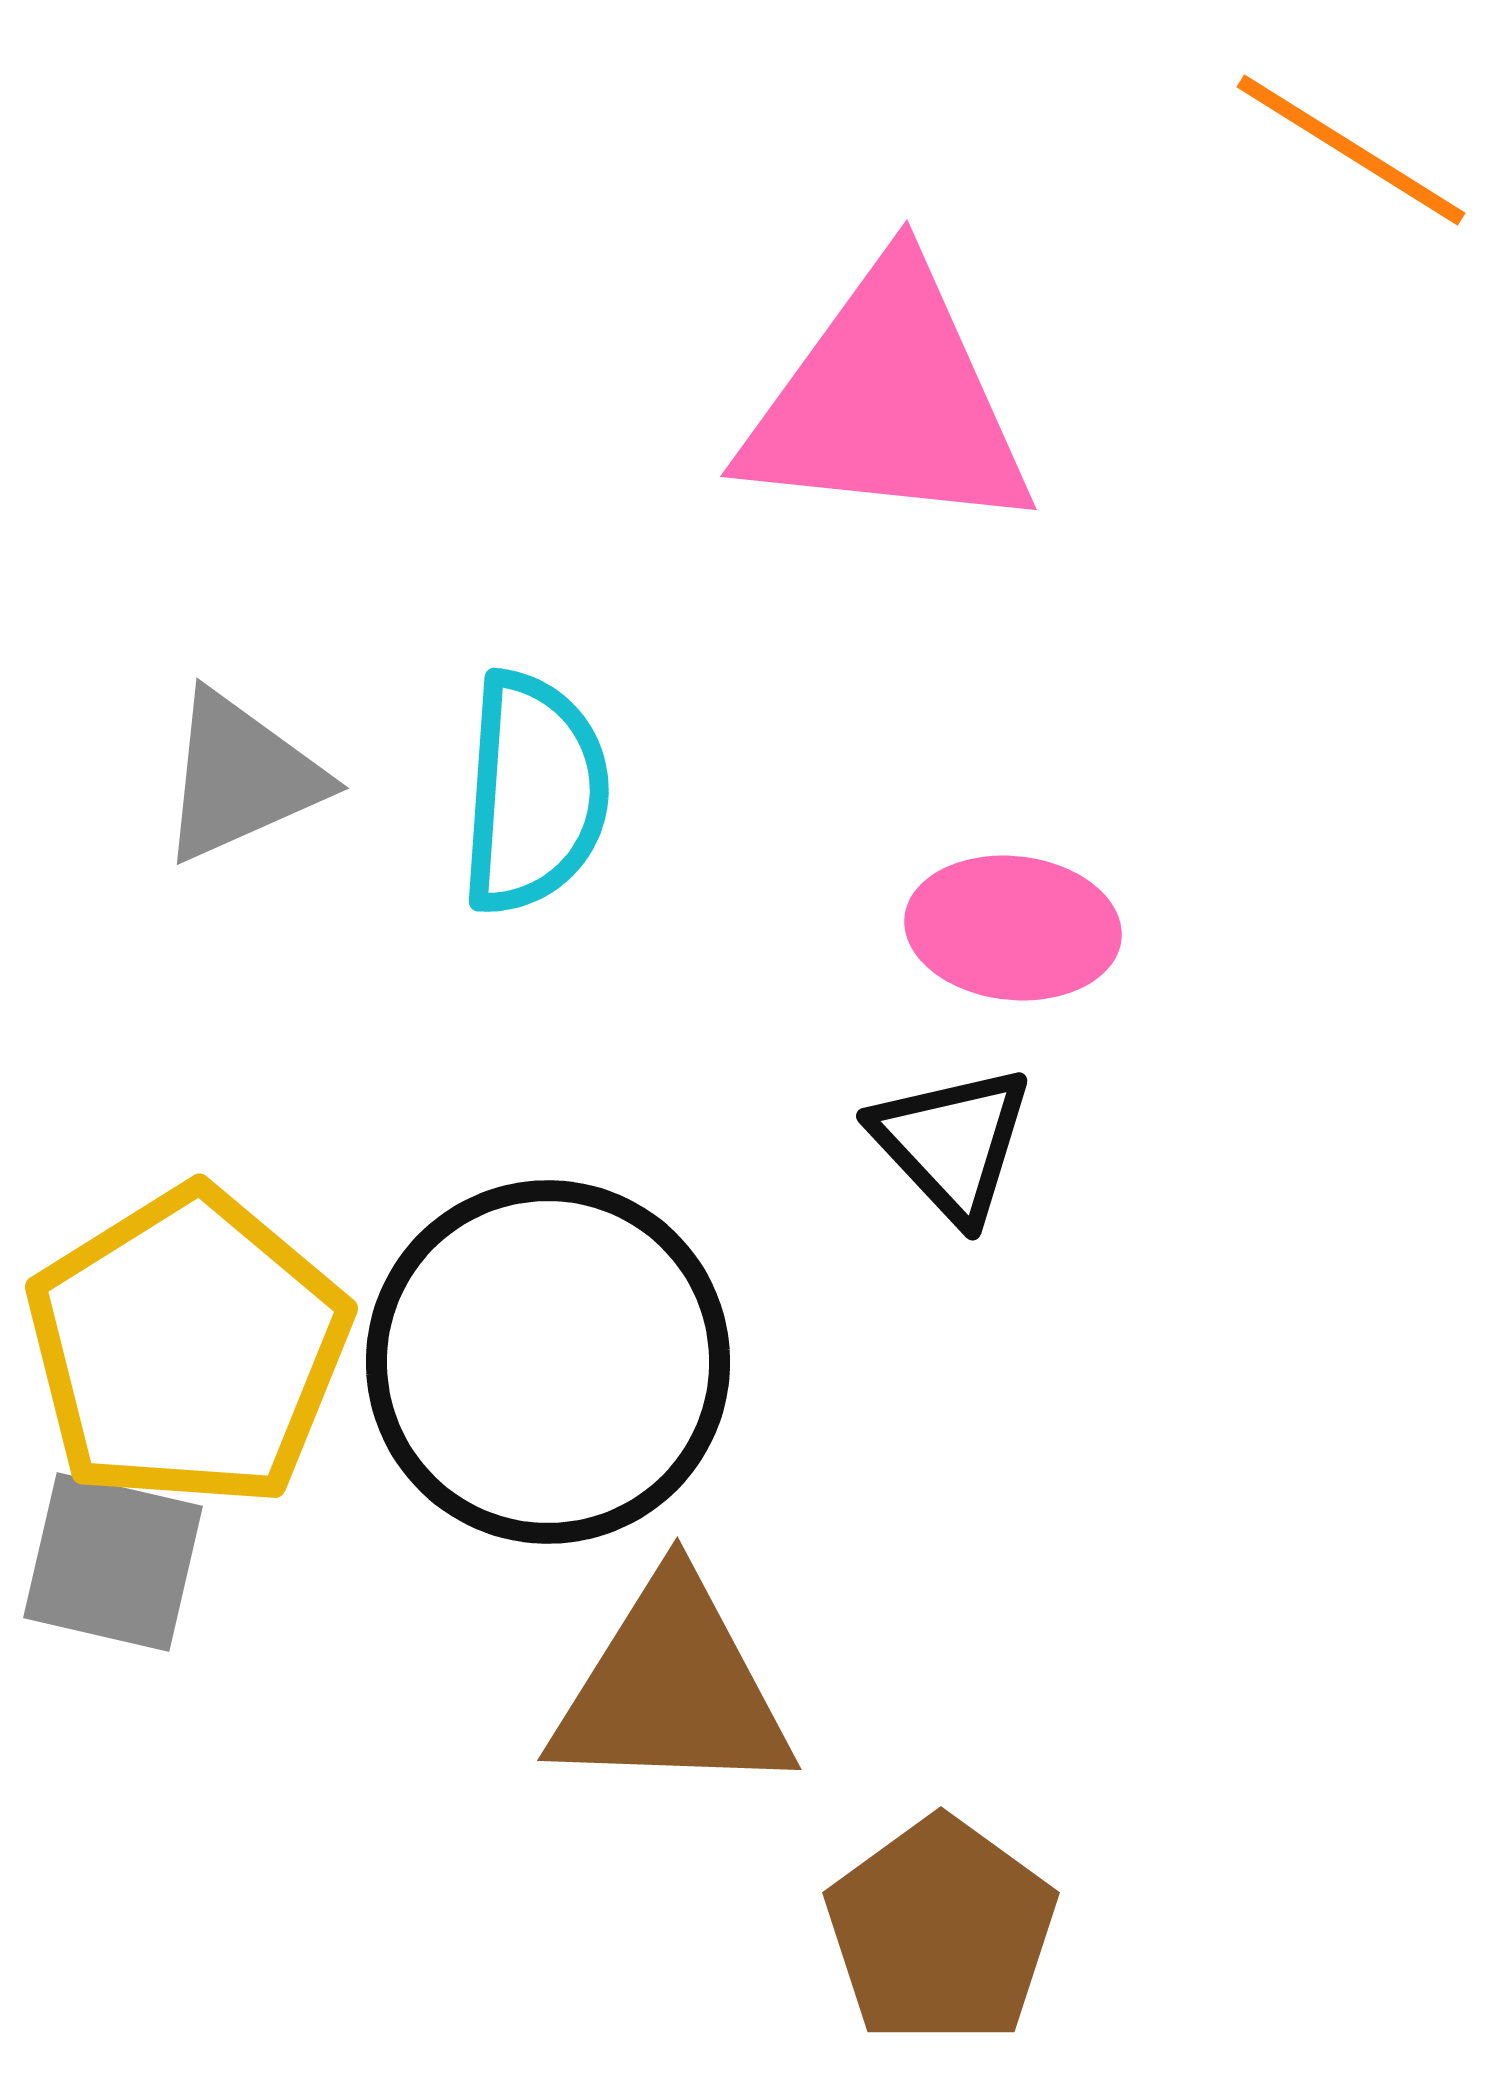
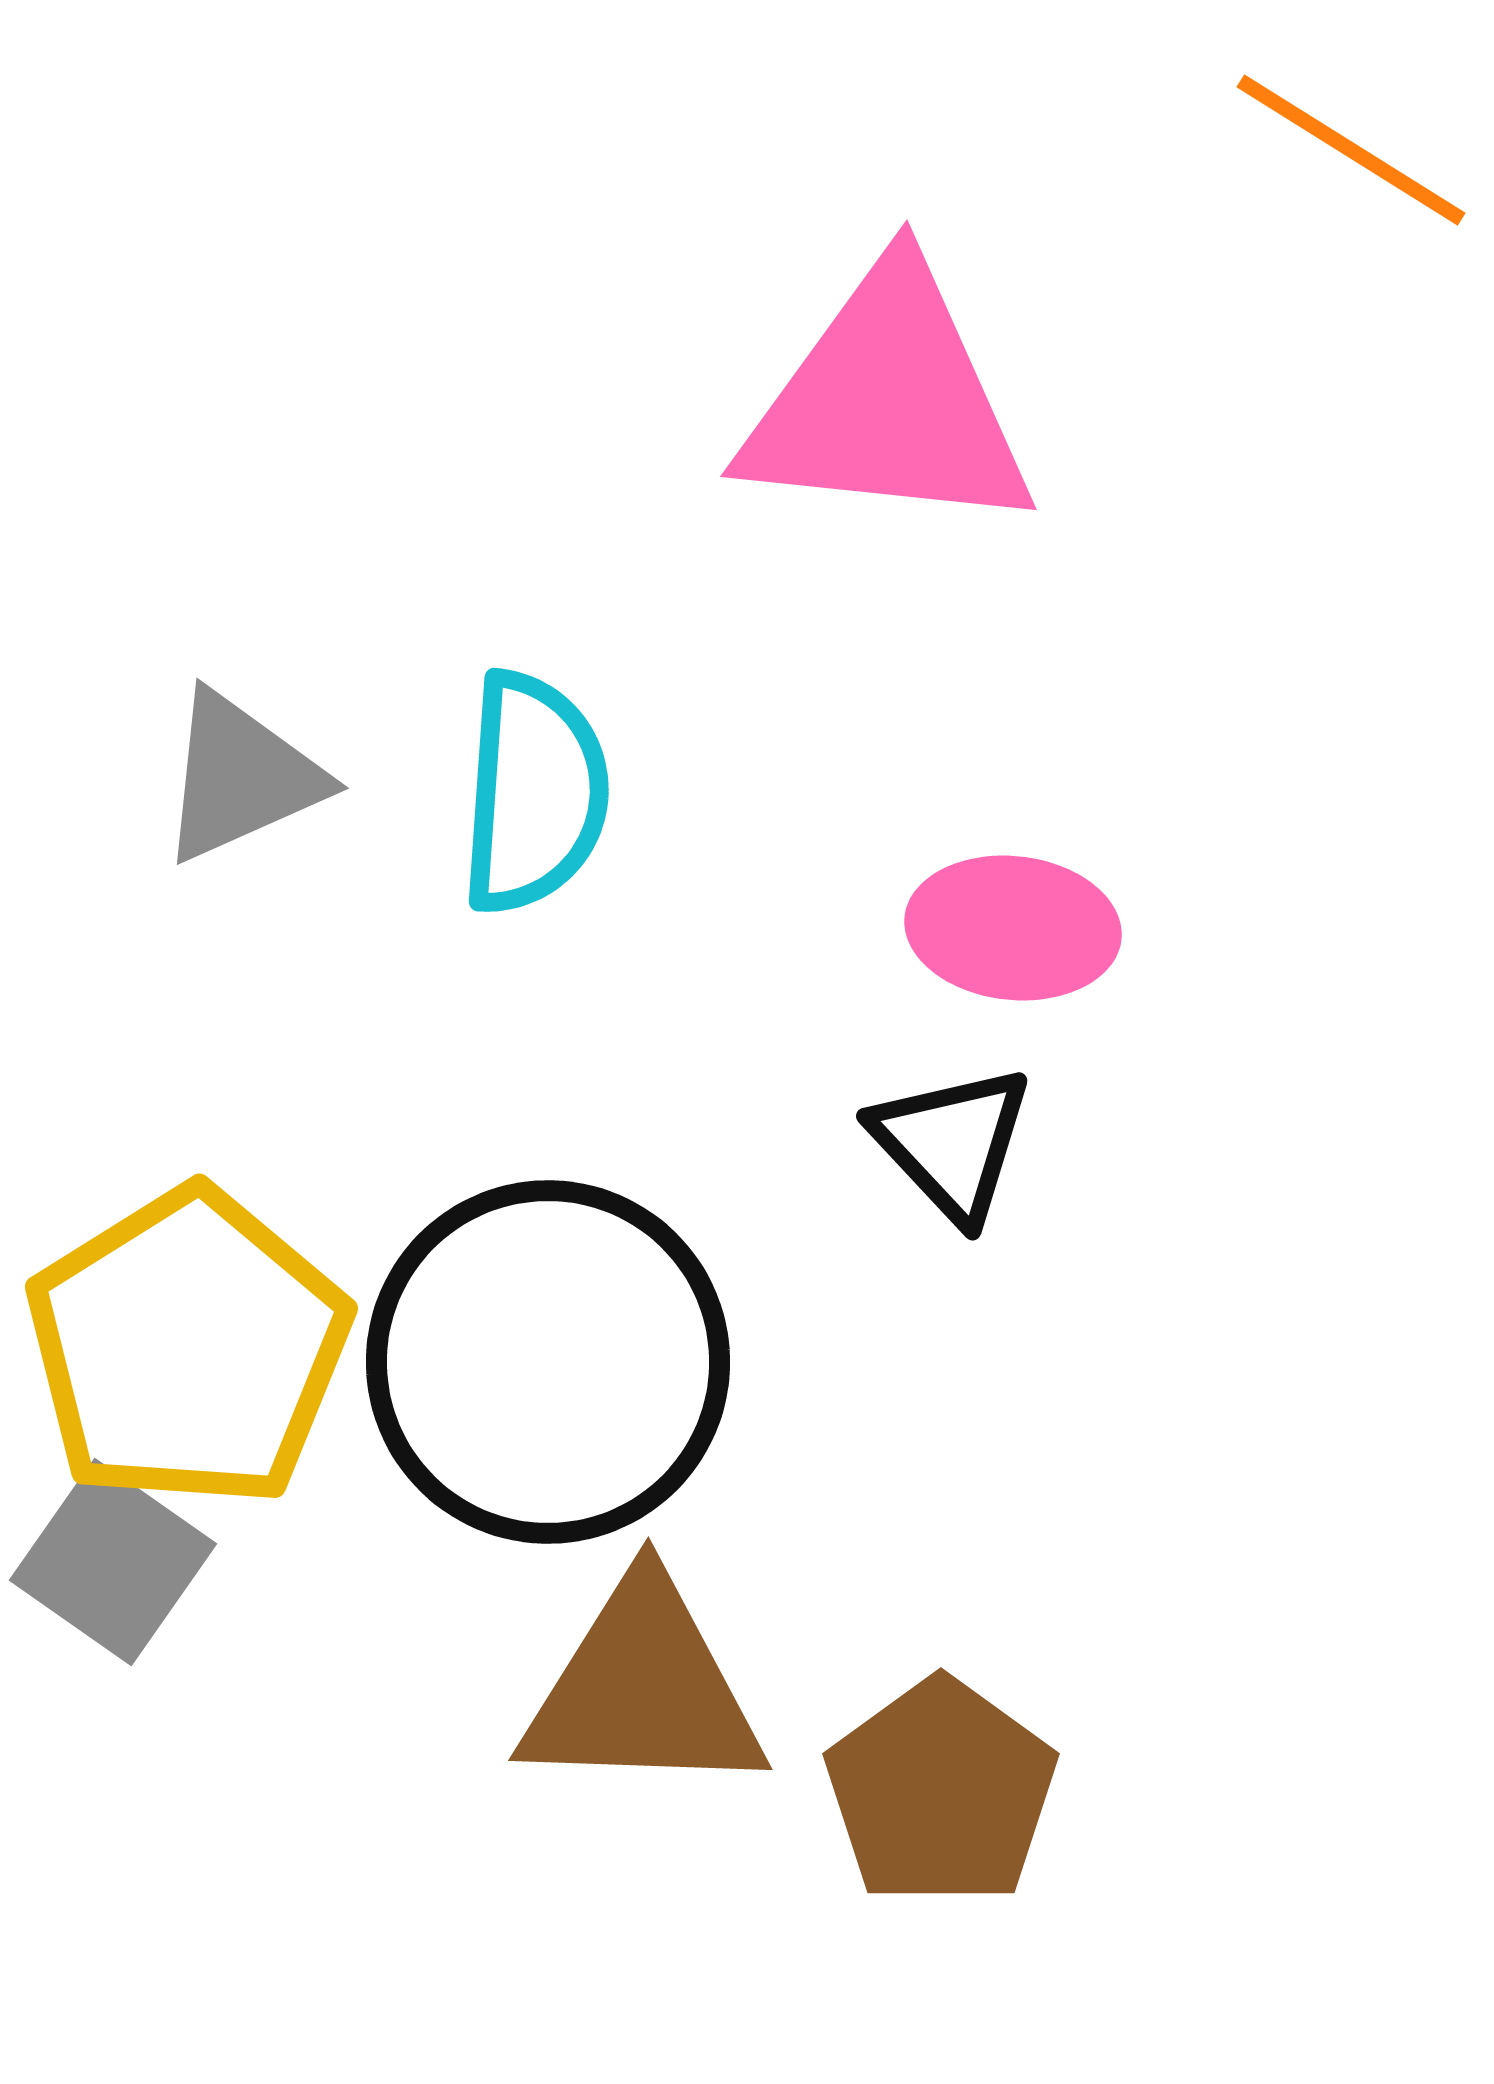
gray square: rotated 22 degrees clockwise
brown triangle: moved 29 px left
brown pentagon: moved 139 px up
